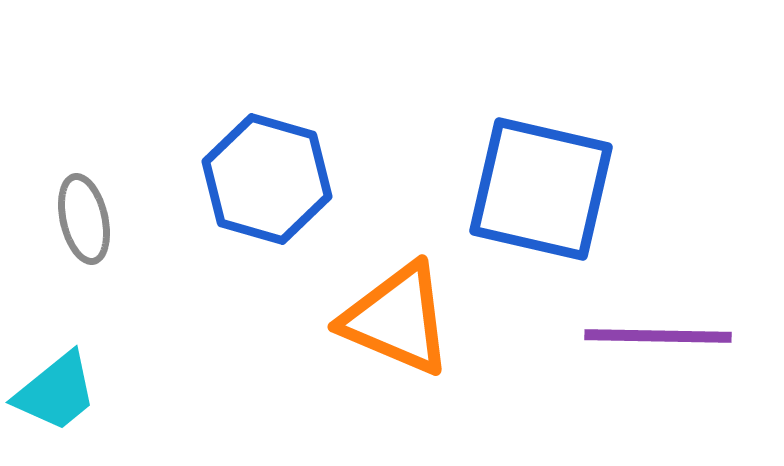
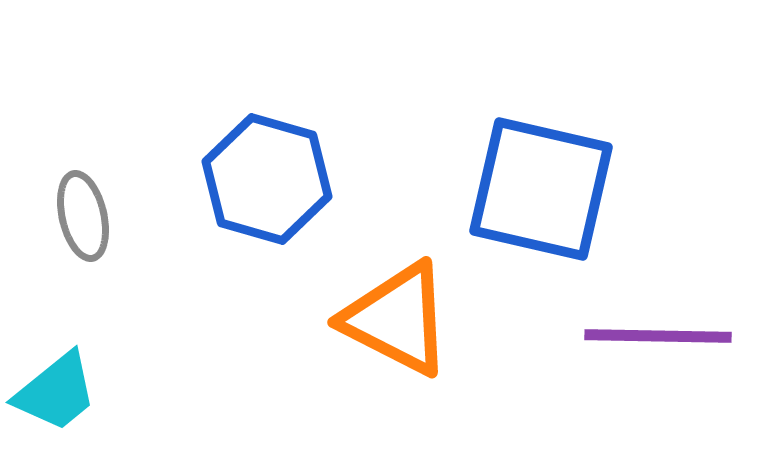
gray ellipse: moved 1 px left, 3 px up
orange triangle: rotated 4 degrees clockwise
